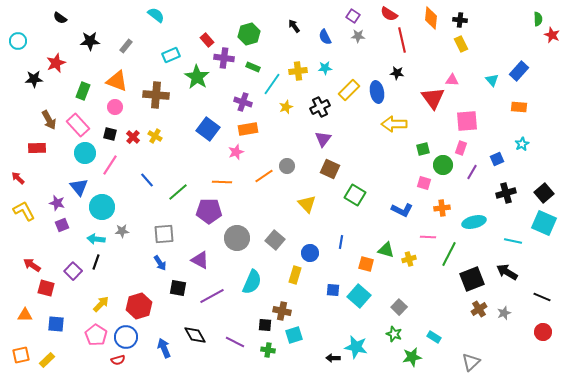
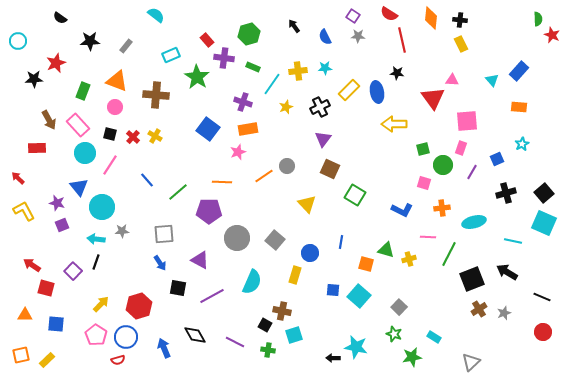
pink star at (236, 152): moved 2 px right
black square at (265, 325): rotated 24 degrees clockwise
